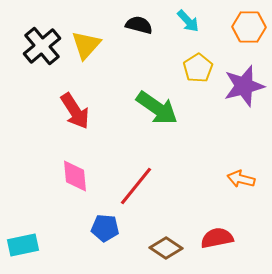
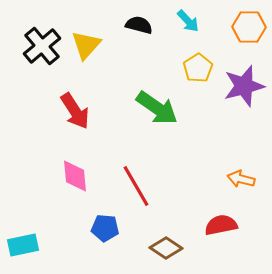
red line: rotated 69 degrees counterclockwise
red semicircle: moved 4 px right, 13 px up
